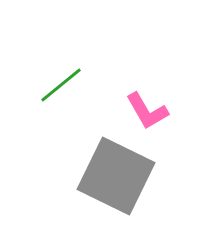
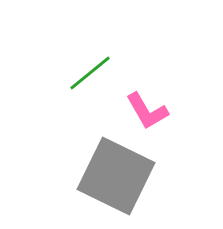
green line: moved 29 px right, 12 px up
